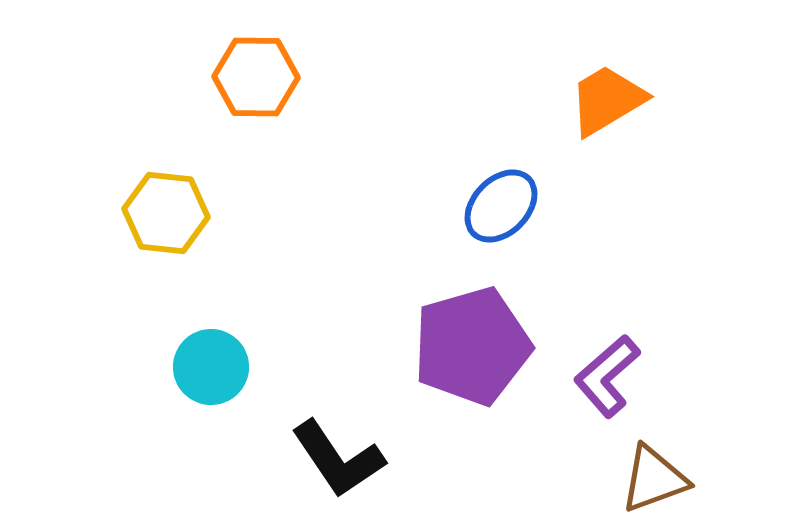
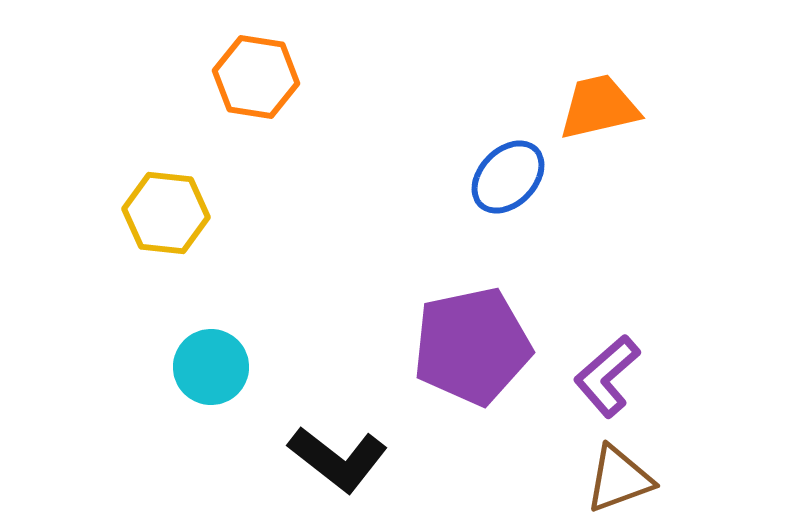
orange hexagon: rotated 8 degrees clockwise
orange trapezoid: moved 8 px left, 7 px down; rotated 18 degrees clockwise
blue ellipse: moved 7 px right, 29 px up
purple pentagon: rotated 4 degrees clockwise
black L-shape: rotated 18 degrees counterclockwise
brown triangle: moved 35 px left
